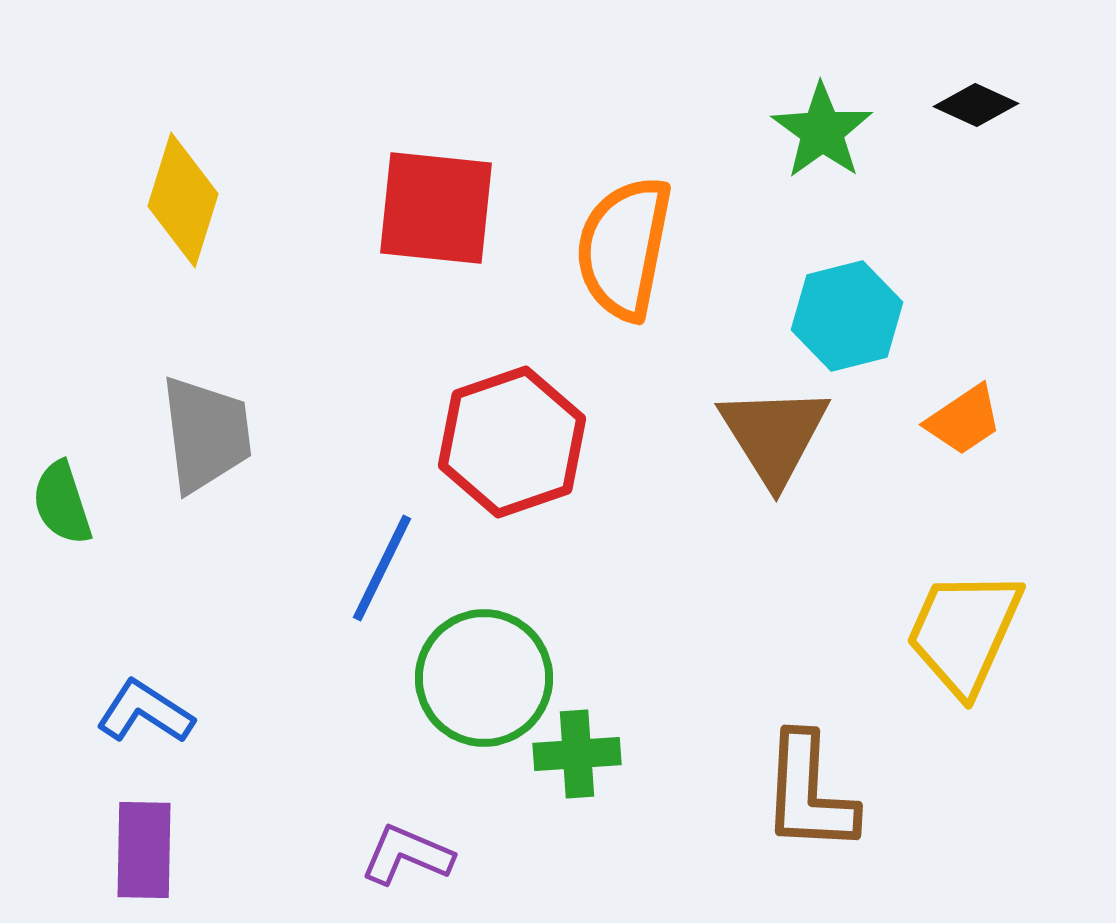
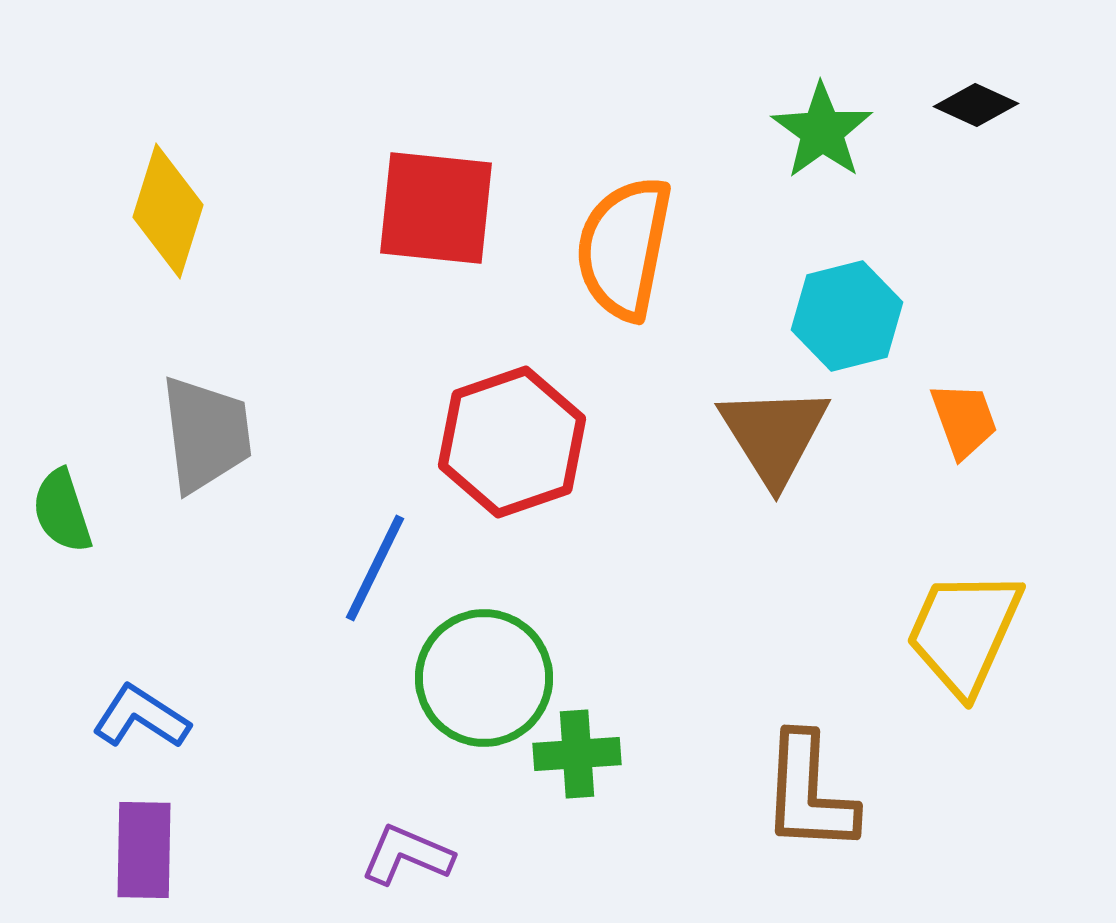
yellow diamond: moved 15 px left, 11 px down
orange trapezoid: rotated 76 degrees counterclockwise
green semicircle: moved 8 px down
blue line: moved 7 px left
blue L-shape: moved 4 px left, 5 px down
